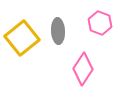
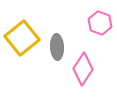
gray ellipse: moved 1 px left, 16 px down
